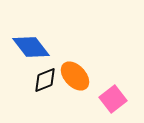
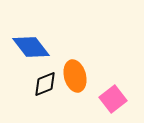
orange ellipse: rotated 28 degrees clockwise
black diamond: moved 4 px down
